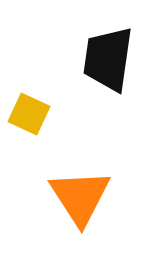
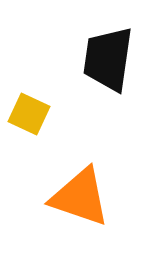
orange triangle: rotated 38 degrees counterclockwise
